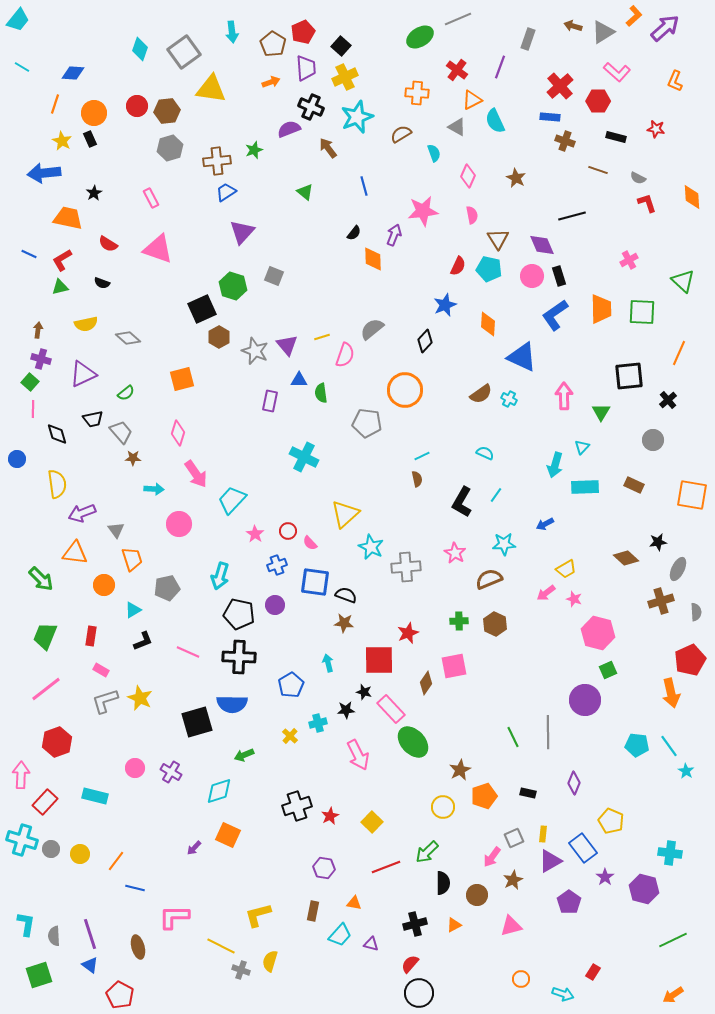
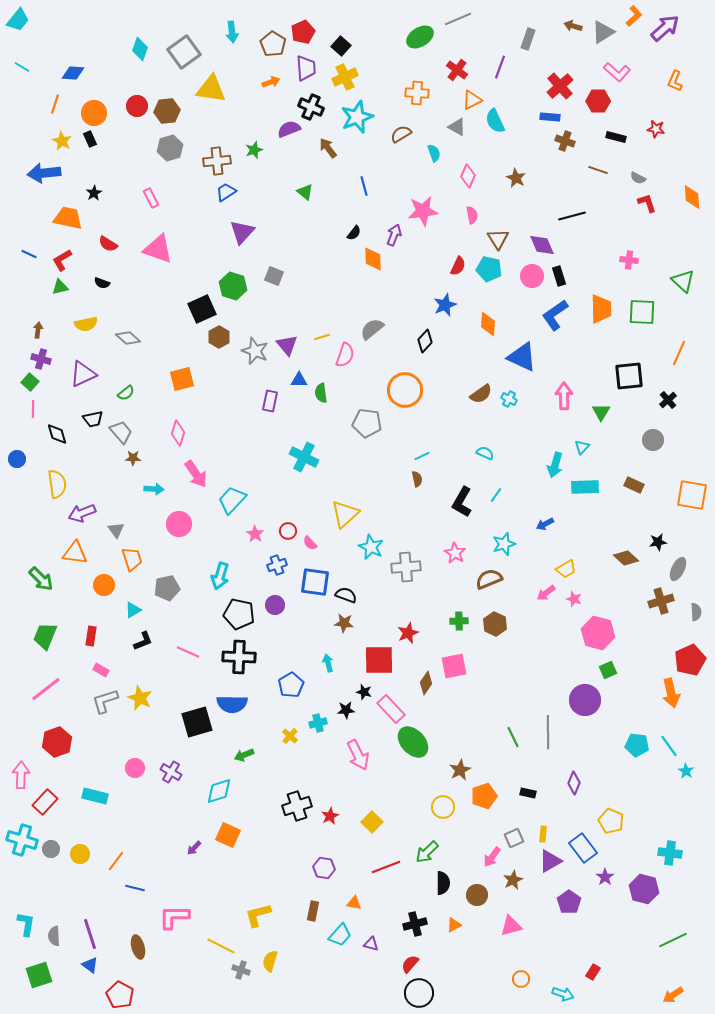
pink cross at (629, 260): rotated 36 degrees clockwise
cyan star at (504, 544): rotated 15 degrees counterclockwise
